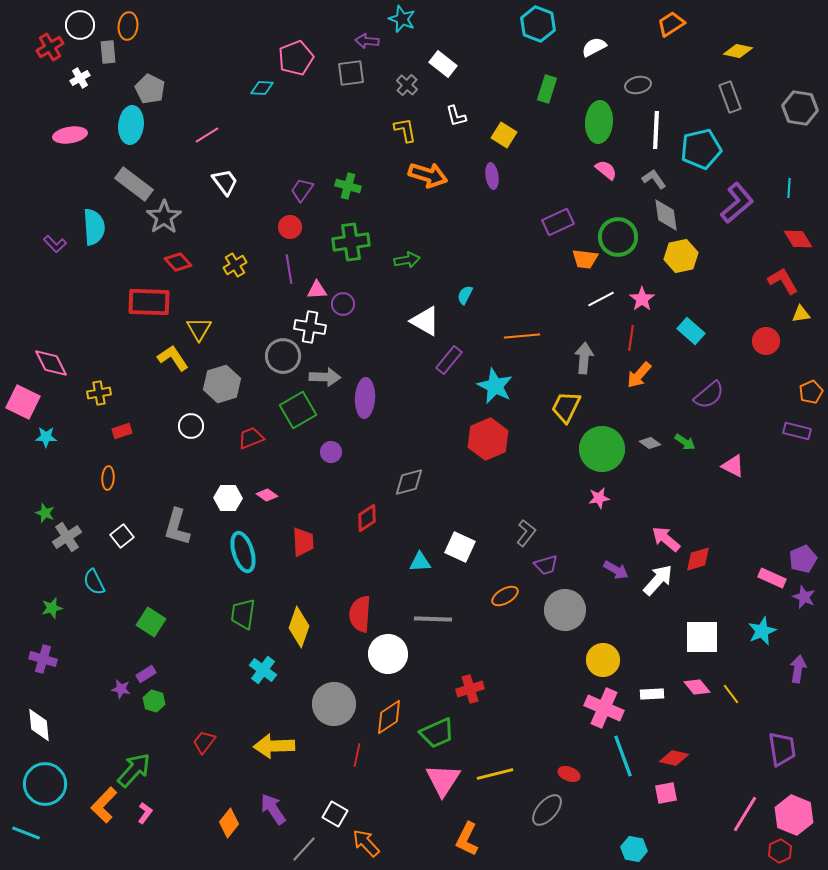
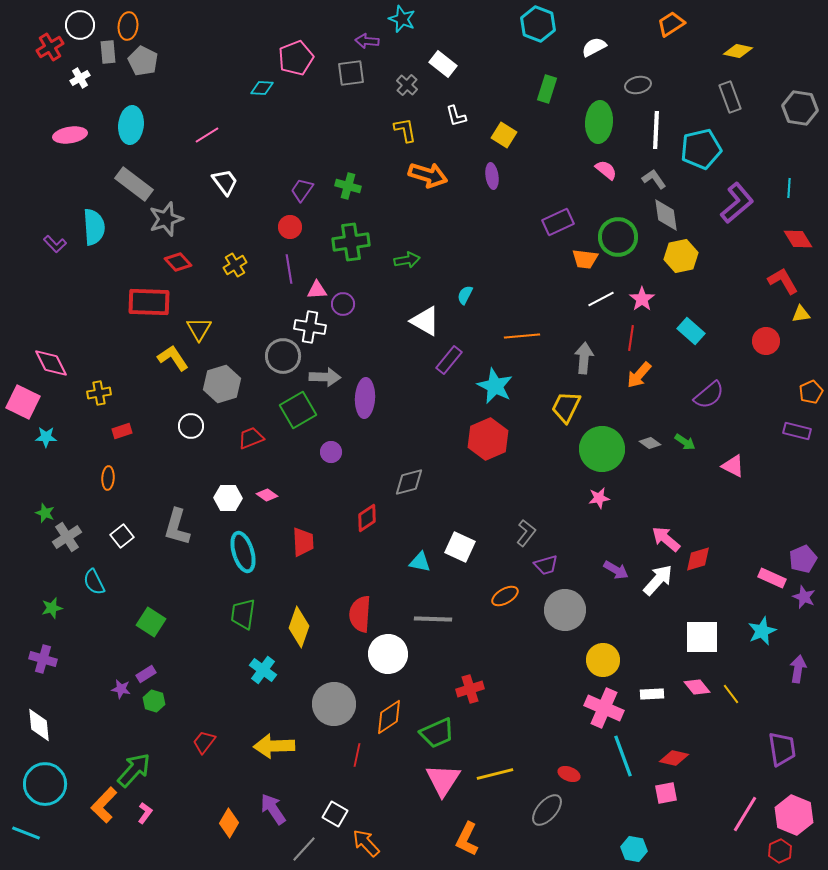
gray pentagon at (150, 89): moved 7 px left, 28 px up
gray star at (164, 217): moved 2 px right, 2 px down; rotated 16 degrees clockwise
cyan triangle at (420, 562): rotated 15 degrees clockwise
orange diamond at (229, 823): rotated 8 degrees counterclockwise
